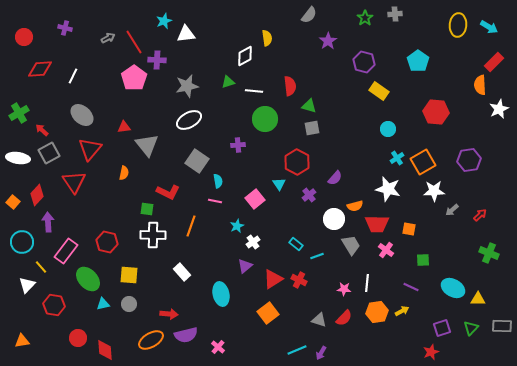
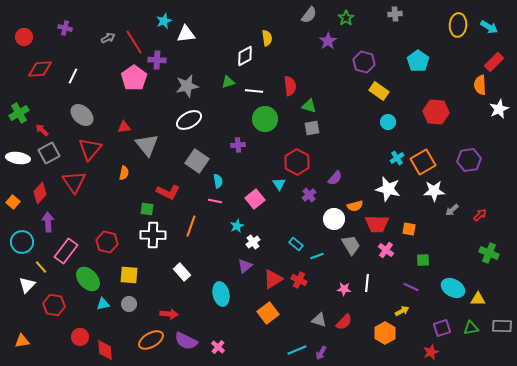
green star at (365, 18): moved 19 px left
cyan circle at (388, 129): moved 7 px up
red diamond at (37, 195): moved 3 px right, 2 px up
orange hexagon at (377, 312): moved 8 px right, 21 px down; rotated 20 degrees counterclockwise
red semicircle at (344, 318): moved 4 px down
green triangle at (471, 328): rotated 35 degrees clockwise
purple semicircle at (186, 335): moved 6 px down; rotated 40 degrees clockwise
red circle at (78, 338): moved 2 px right, 1 px up
